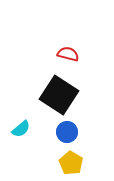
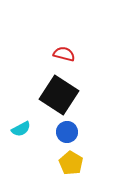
red semicircle: moved 4 px left
cyan semicircle: rotated 12 degrees clockwise
